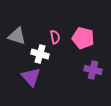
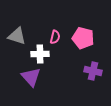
pink semicircle: rotated 24 degrees clockwise
white cross: rotated 18 degrees counterclockwise
purple cross: moved 1 px down
